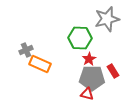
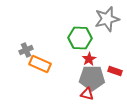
red rectangle: moved 2 px right; rotated 40 degrees counterclockwise
